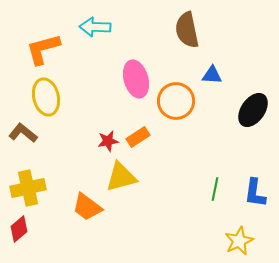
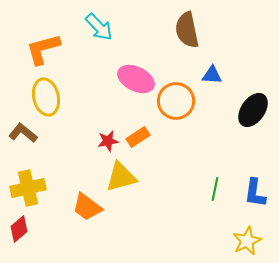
cyan arrow: moved 4 px right; rotated 136 degrees counterclockwise
pink ellipse: rotated 48 degrees counterclockwise
yellow star: moved 8 px right
